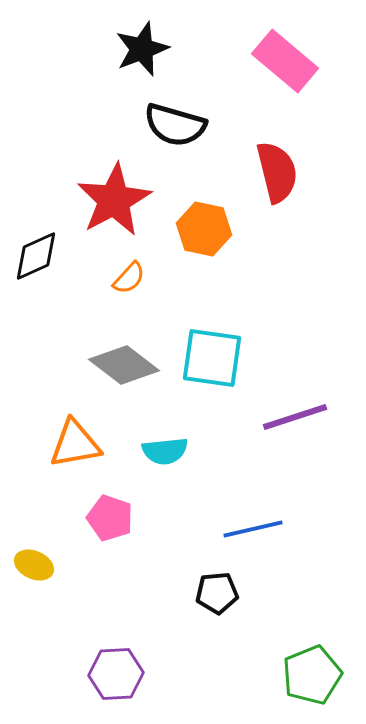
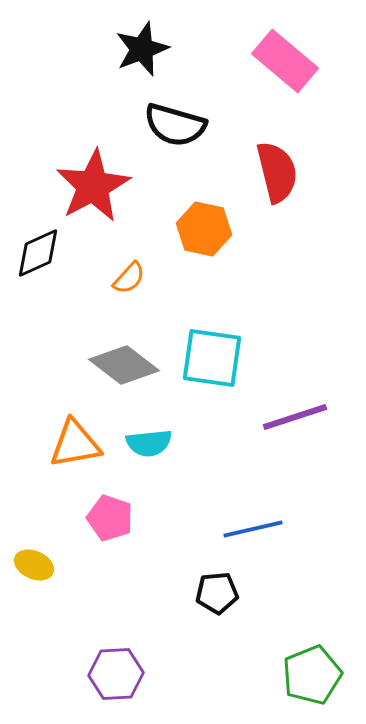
red star: moved 21 px left, 14 px up
black diamond: moved 2 px right, 3 px up
cyan semicircle: moved 16 px left, 8 px up
